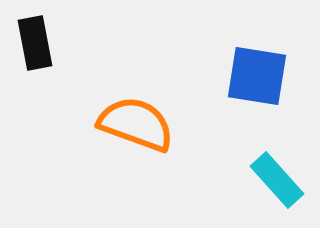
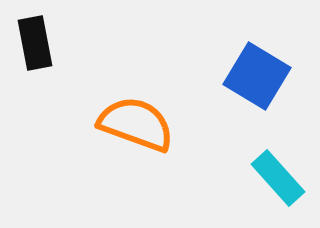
blue square: rotated 22 degrees clockwise
cyan rectangle: moved 1 px right, 2 px up
